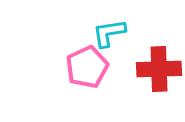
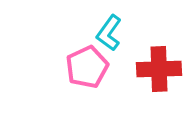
cyan L-shape: rotated 45 degrees counterclockwise
